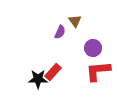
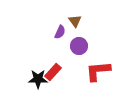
purple circle: moved 14 px left, 2 px up
